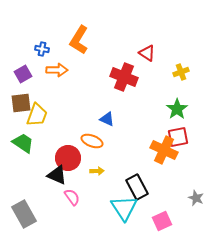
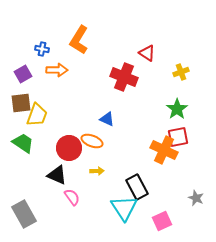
red circle: moved 1 px right, 10 px up
